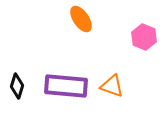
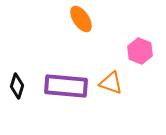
pink hexagon: moved 4 px left, 14 px down
orange triangle: moved 1 px left, 3 px up
